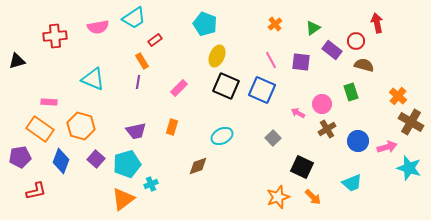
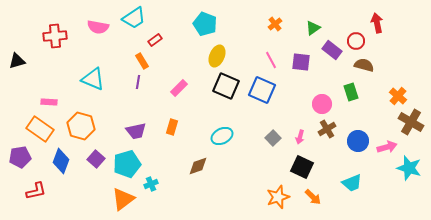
pink semicircle at (98, 27): rotated 20 degrees clockwise
pink arrow at (298, 113): moved 2 px right, 24 px down; rotated 104 degrees counterclockwise
